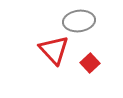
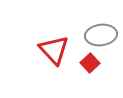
gray ellipse: moved 22 px right, 14 px down
